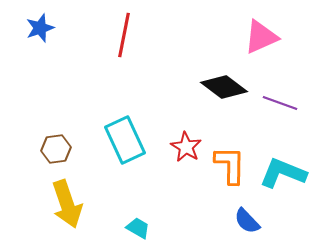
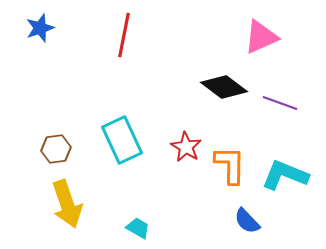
cyan rectangle: moved 3 px left
cyan L-shape: moved 2 px right, 2 px down
